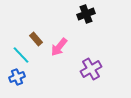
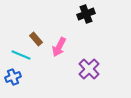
pink arrow: rotated 12 degrees counterclockwise
cyan line: rotated 24 degrees counterclockwise
purple cross: moved 2 px left; rotated 15 degrees counterclockwise
blue cross: moved 4 px left
